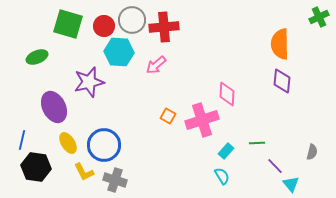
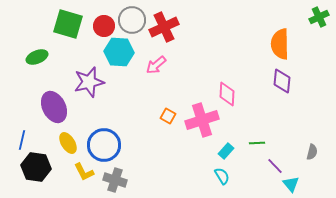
red cross: rotated 20 degrees counterclockwise
